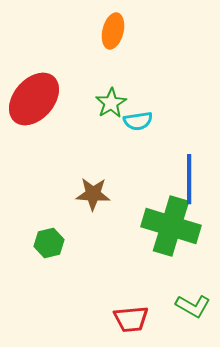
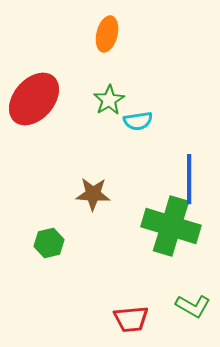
orange ellipse: moved 6 px left, 3 px down
green star: moved 2 px left, 3 px up
